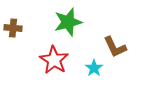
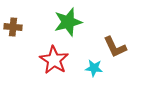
brown cross: moved 1 px up
cyan star: rotated 30 degrees counterclockwise
